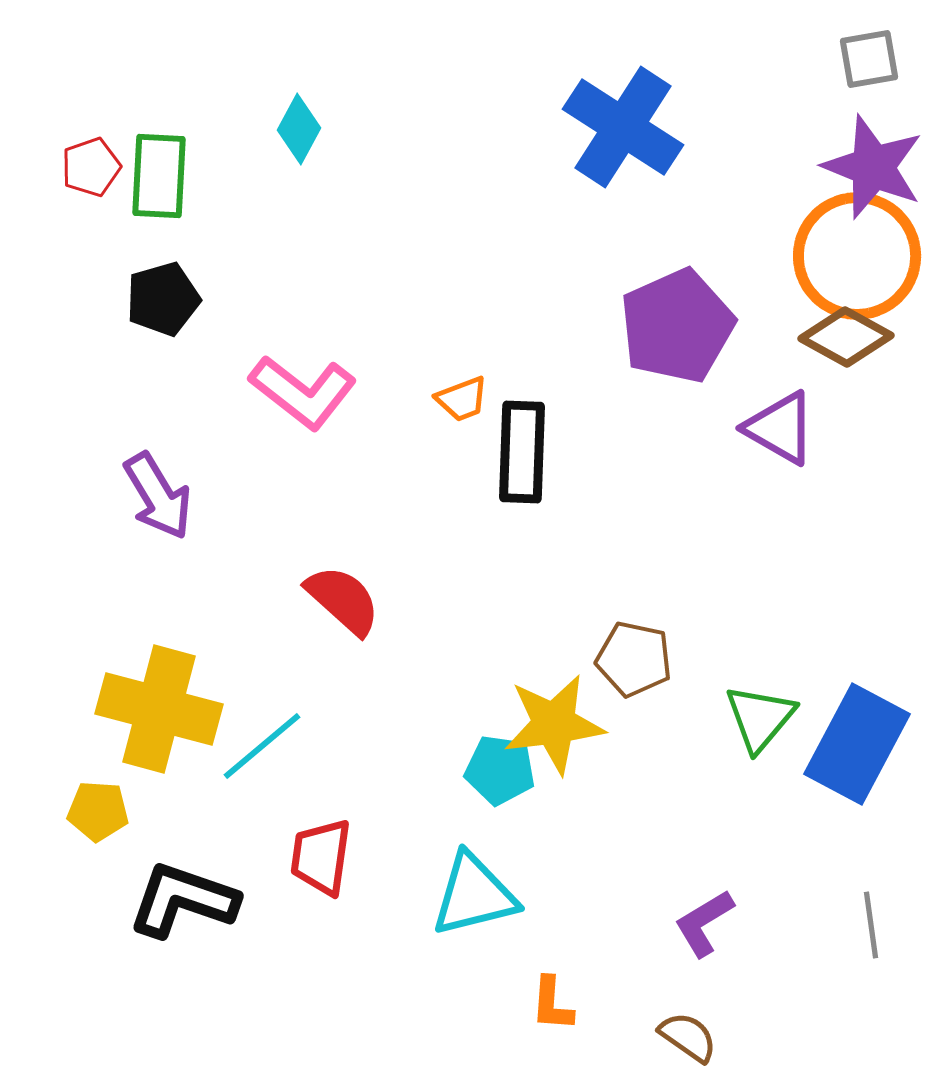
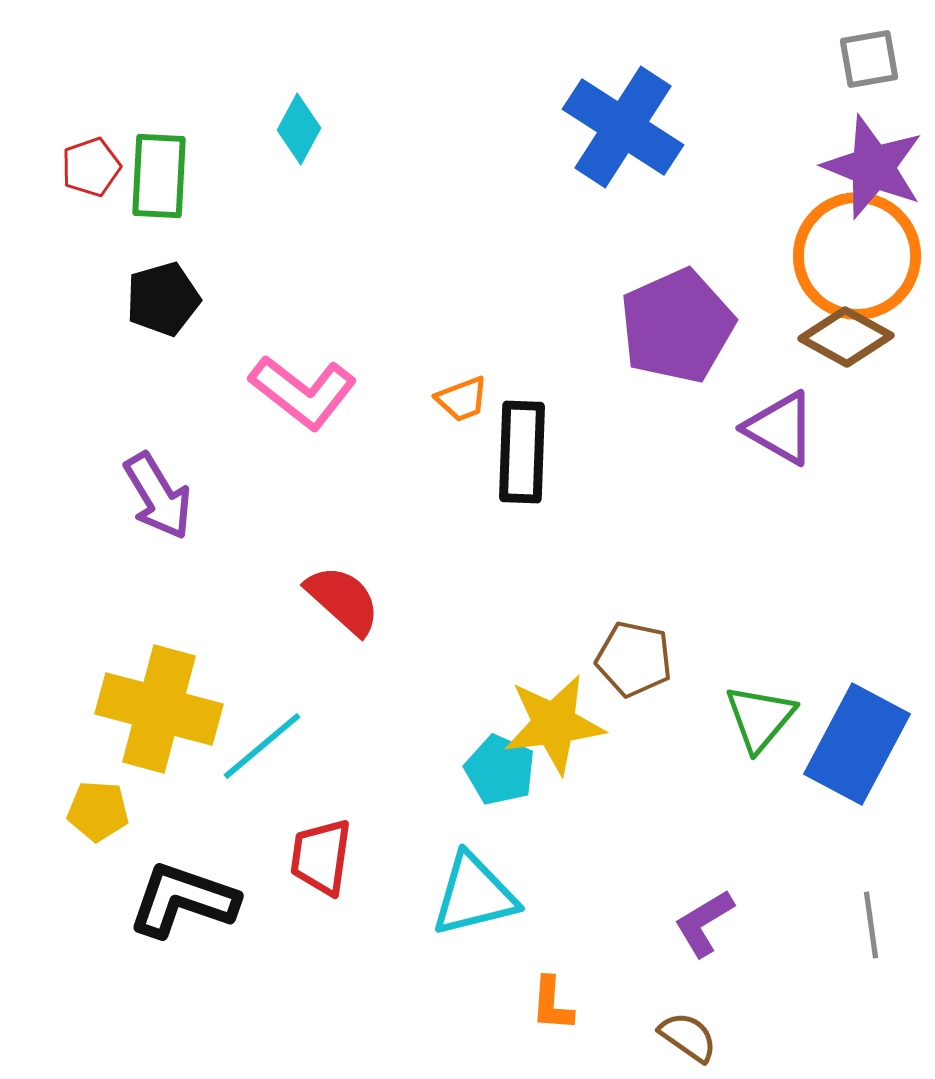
cyan pentagon: rotated 16 degrees clockwise
